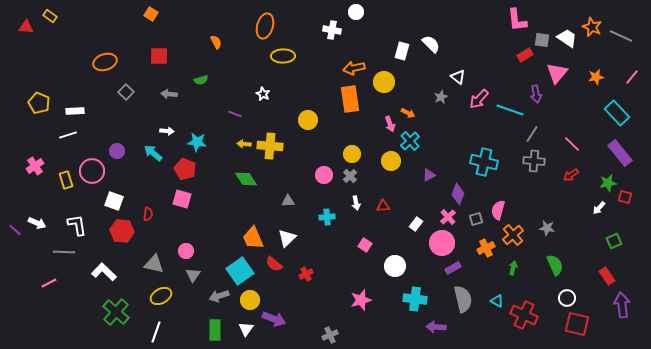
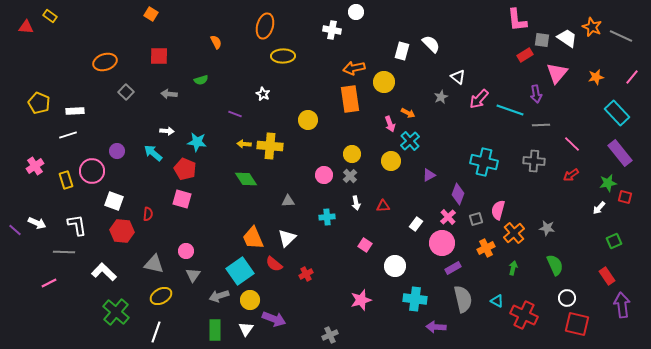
gray line at (532, 134): moved 9 px right, 9 px up; rotated 54 degrees clockwise
orange cross at (513, 235): moved 1 px right, 2 px up
